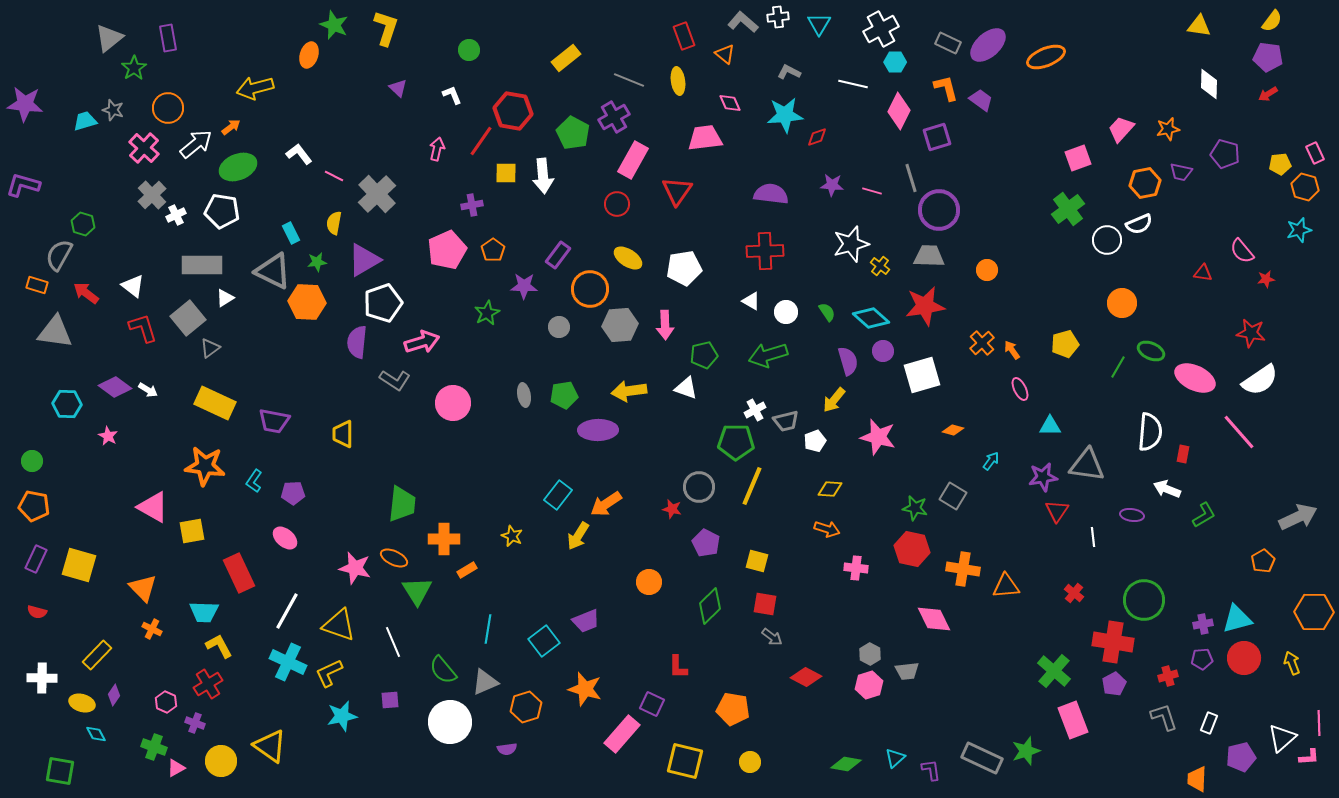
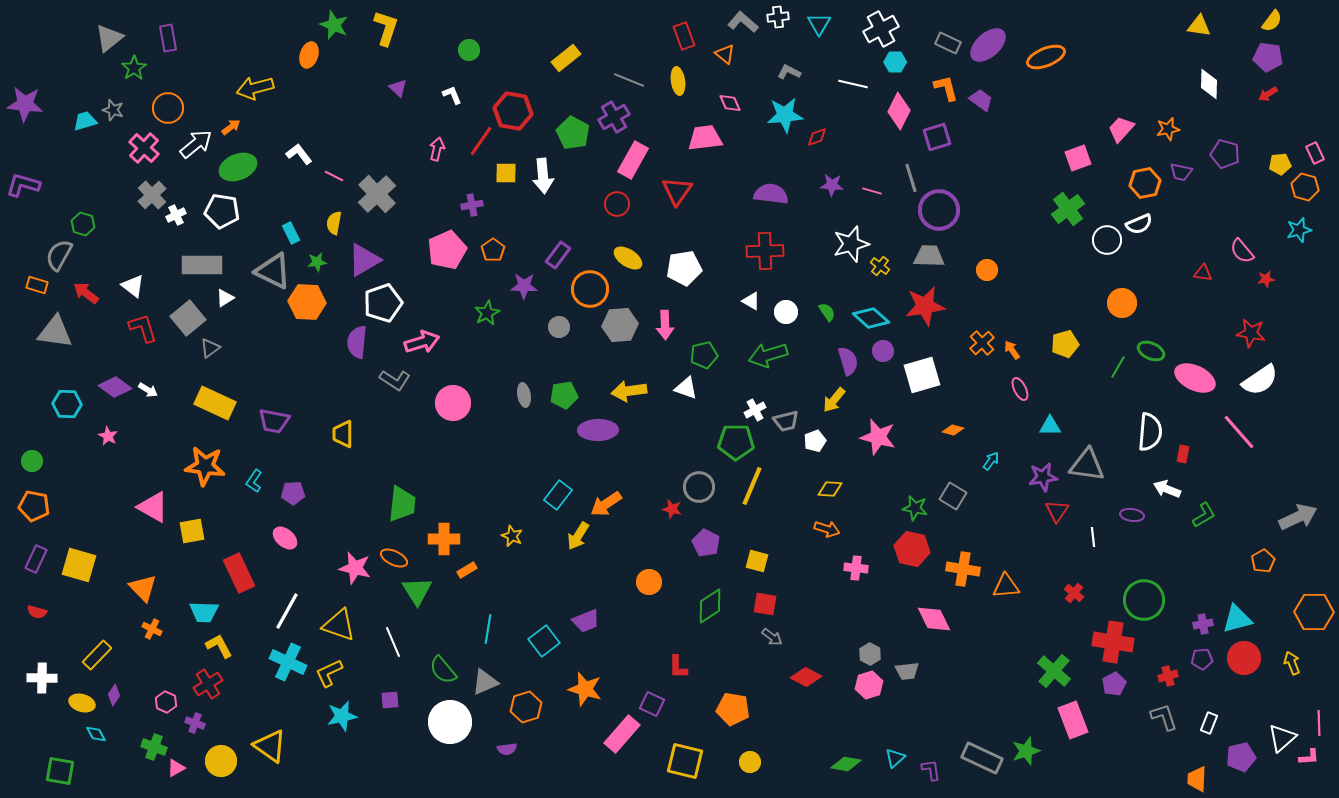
green diamond at (710, 606): rotated 12 degrees clockwise
